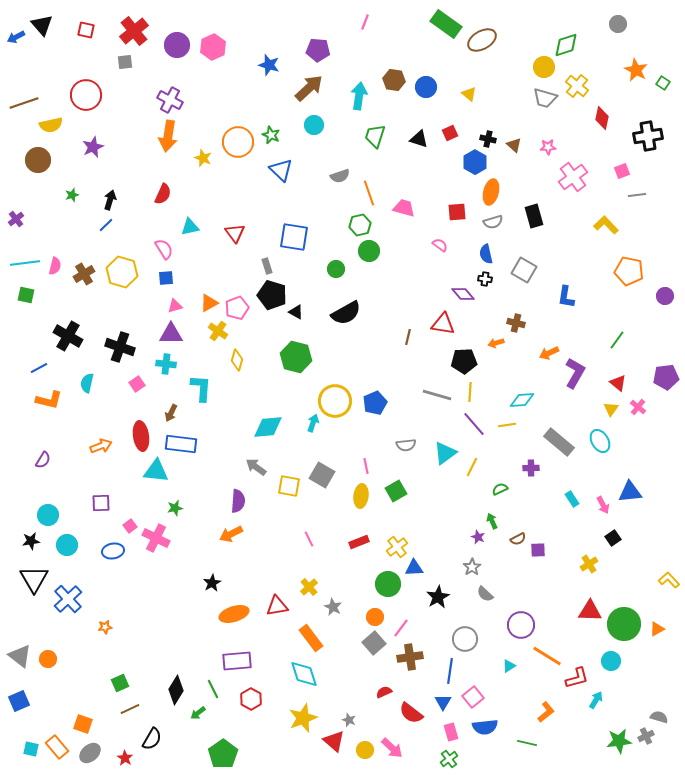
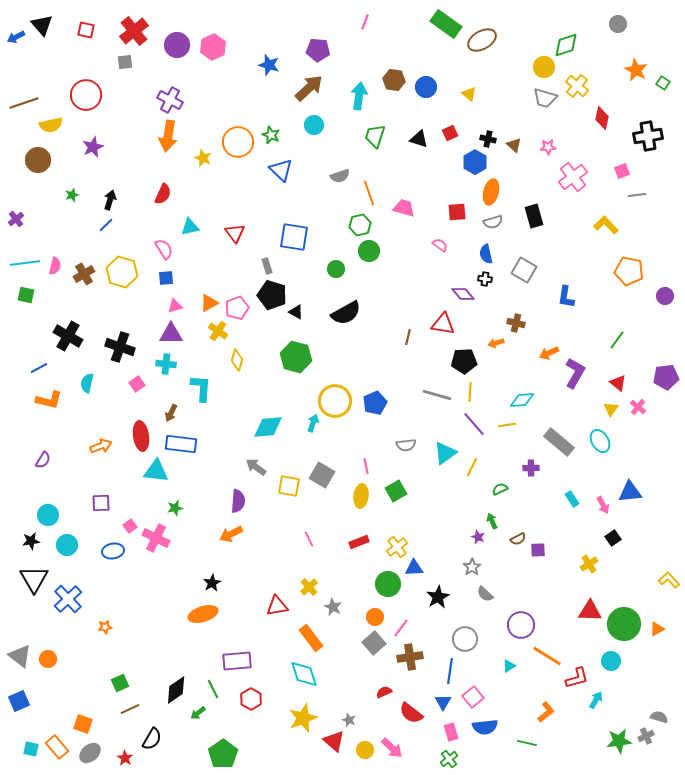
orange ellipse at (234, 614): moved 31 px left
black diamond at (176, 690): rotated 24 degrees clockwise
